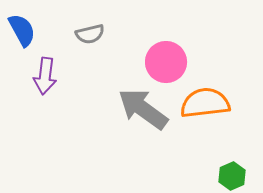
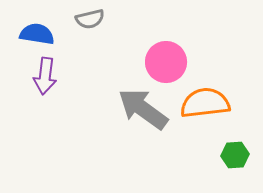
blue semicircle: moved 15 px right, 4 px down; rotated 52 degrees counterclockwise
gray semicircle: moved 15 px up
green hexagon: moved 3 px right, 21 px up; rotated 20 degrees clockwise
